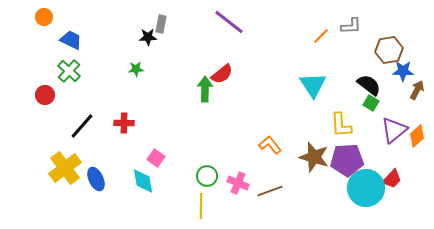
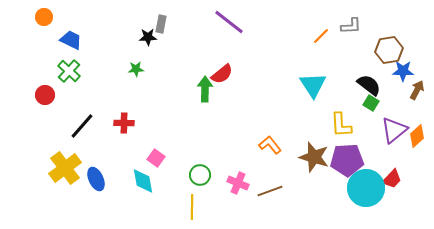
green circle: moved 7 px left, 1 px up
yellow line: moved 9 px left, 1 px down
